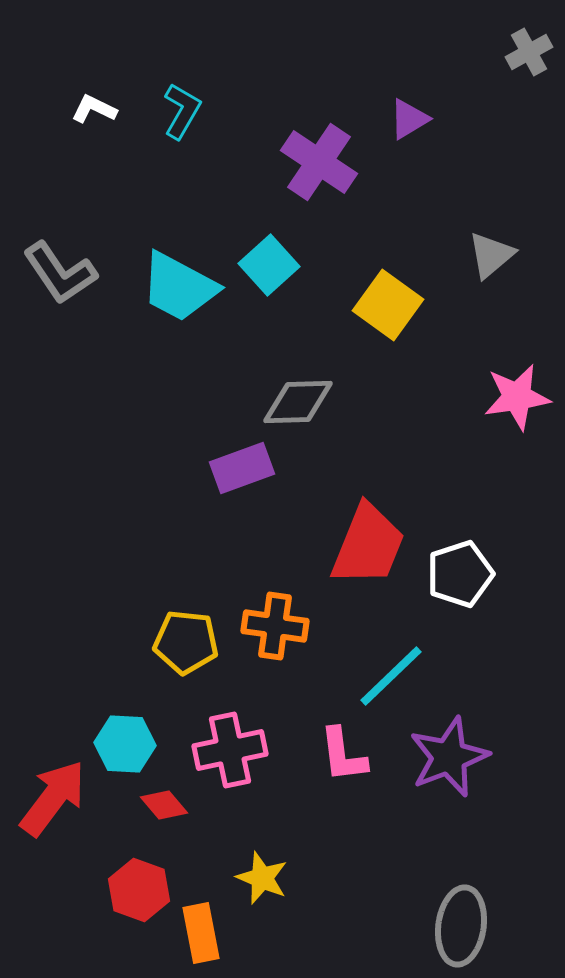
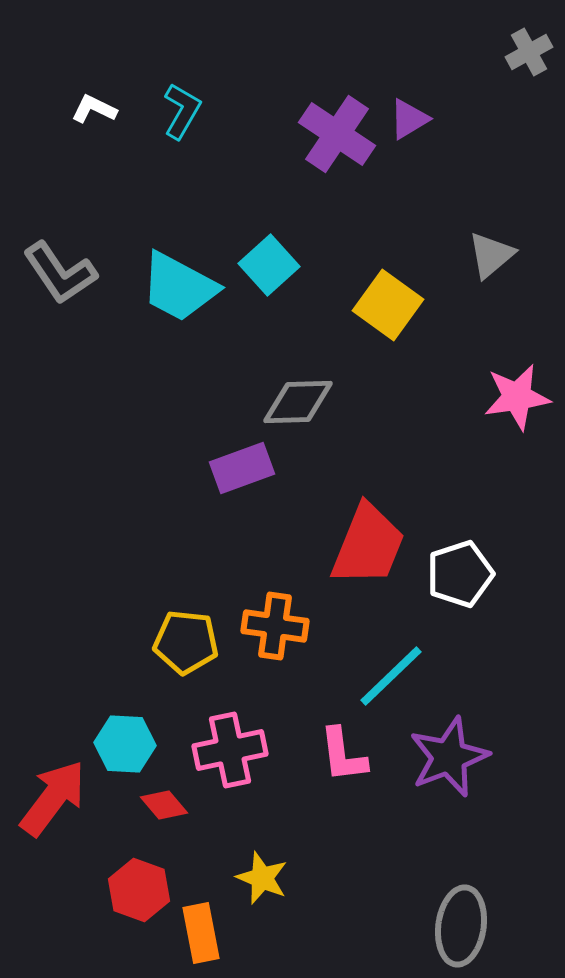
purple cross: moved 18 px right, 28 px up
